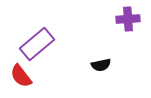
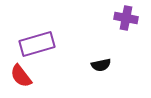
purple cross: moved 2 px left, 1 px up; rotated 15 degrees clockwise
purple rectangle: rotated 24 degrees clockwise
